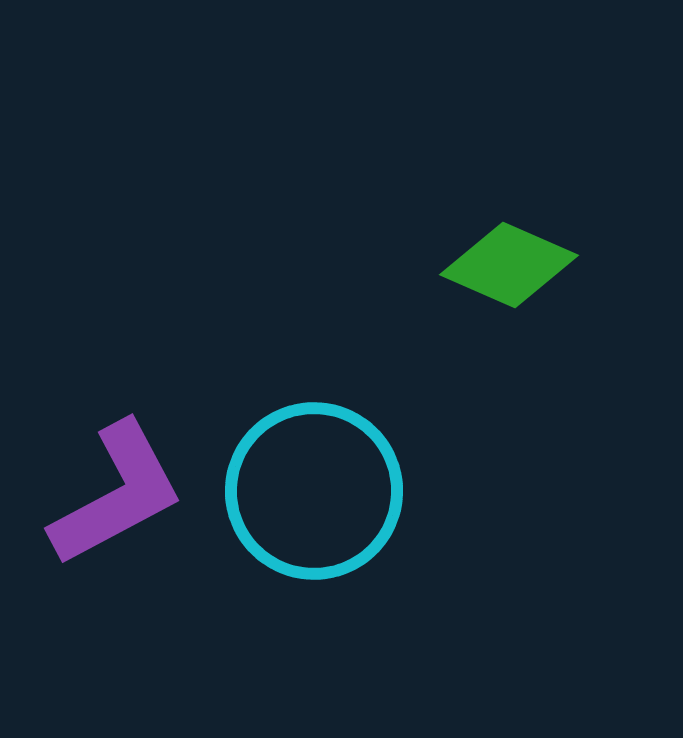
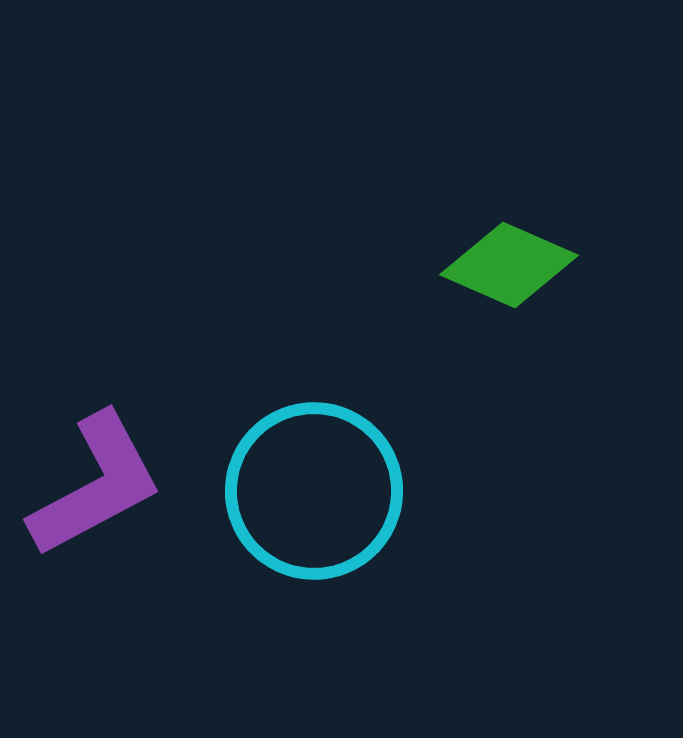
purple L-shape: moved 21 px left, 9 px up
